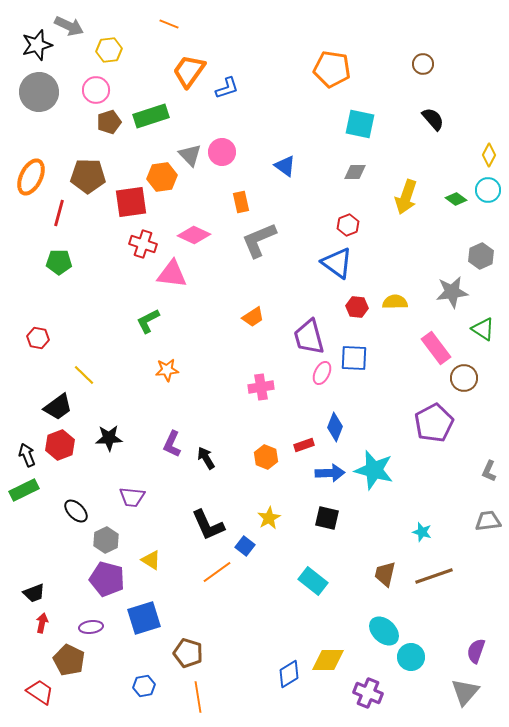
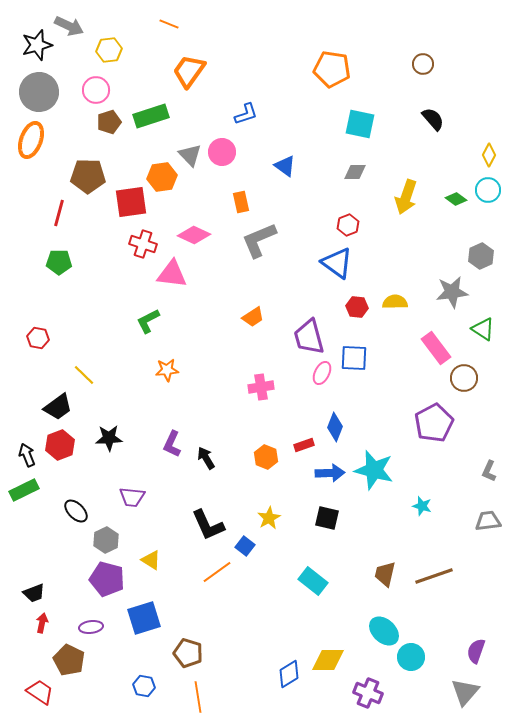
blue L-shape at (227, 88): moved 19 px right, 26 px down
orange ellipse at (31, 177): moved 37 px up; rotated 6 degrees counterclockwise
cyan star at (422, 532): moved 26 px up
blue hexagon at (144, 686): rotated 20 degrees clockwise
